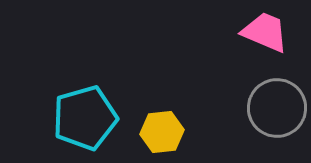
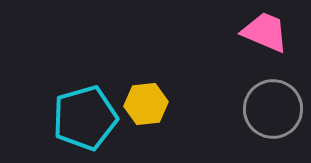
gray circle: moved 4 px left, 1 px down
yellow hexagon: moved 16 px left, 28 px up
